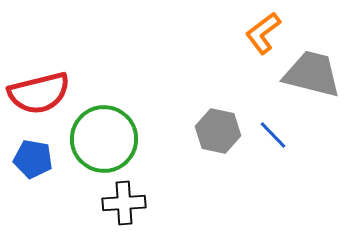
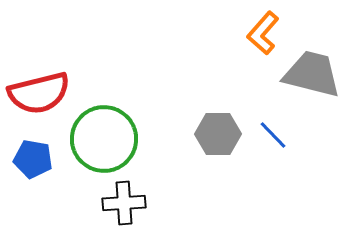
orange L-shape: rotated 12 degrees counterclockwise
gray hexagon: moved 3 px down; rotated 12 degrees counterclockwise
